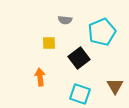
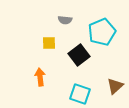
black square: moved 3 px up
brown triangle: rotated 18 degrees clockwise
